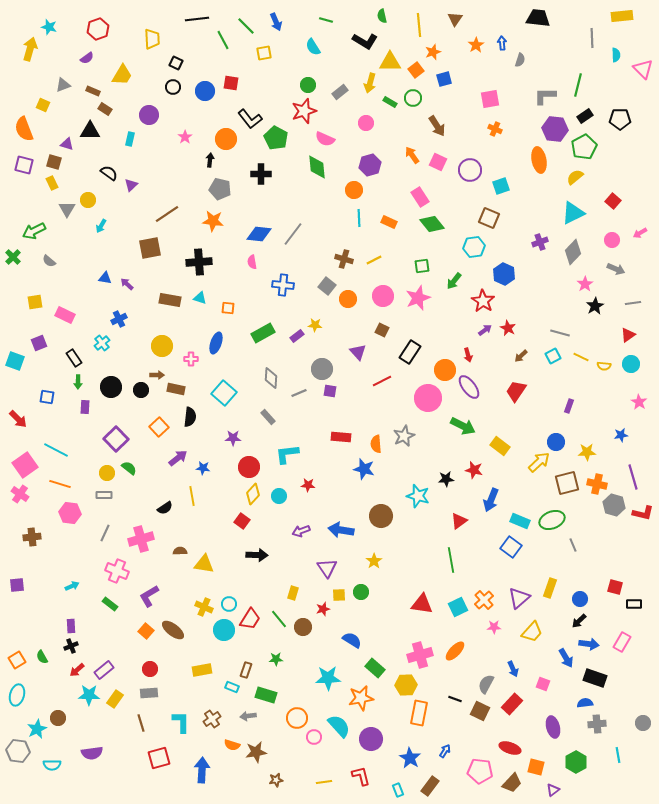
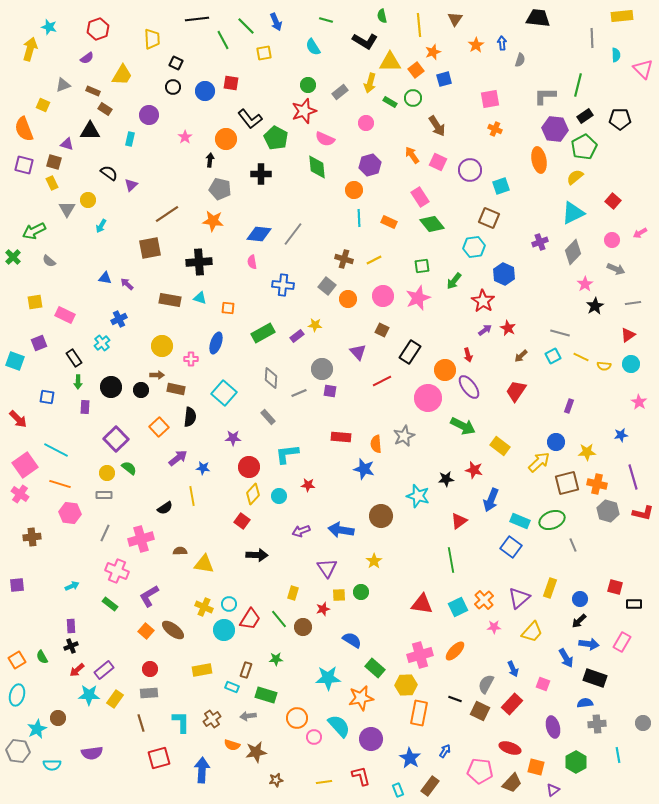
gray hexagon at (614, 505): moved 6 px left, 6 px down
